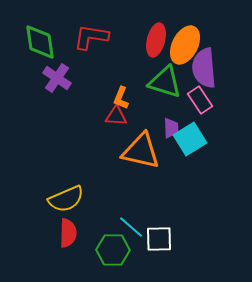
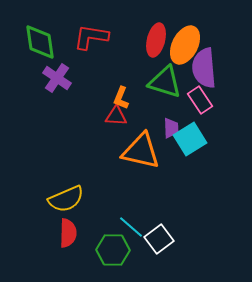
white square: rotated 36 degrees counterclockwise
